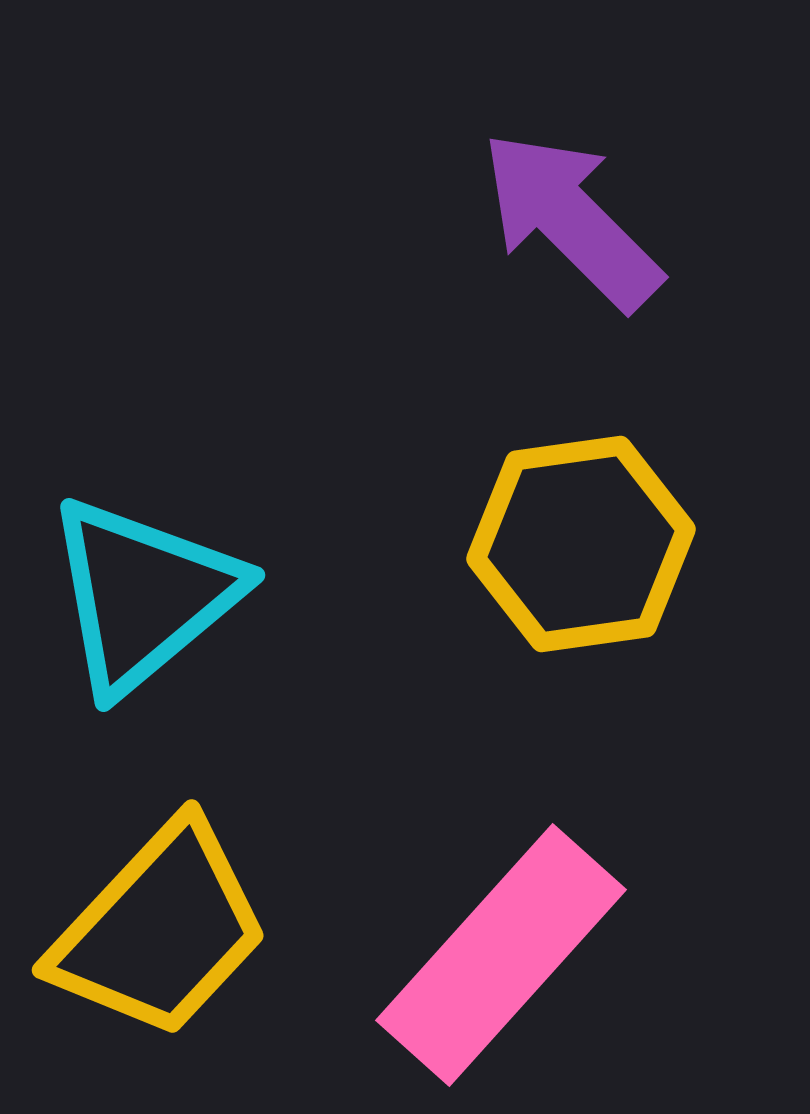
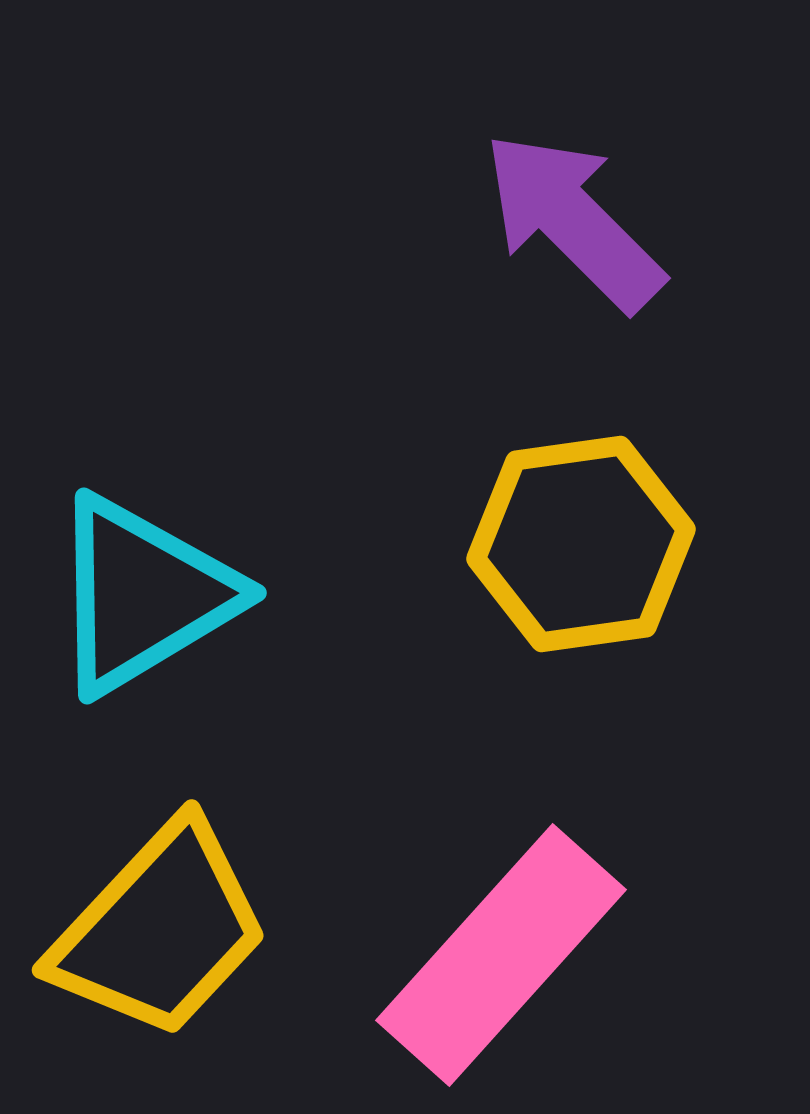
purple arrow: moved 2 px right, 1 px down
cyan triangle: rotated 9 degrees clockwise
